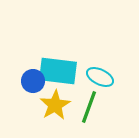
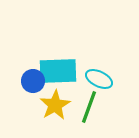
cyan rectangle: rotated 9 degrees counterclockwise
cyan ellipse: moved 1 px left, 2 px down
